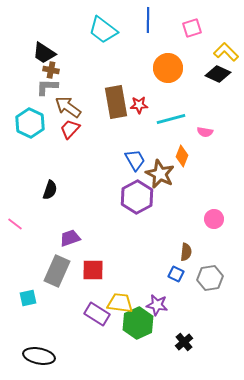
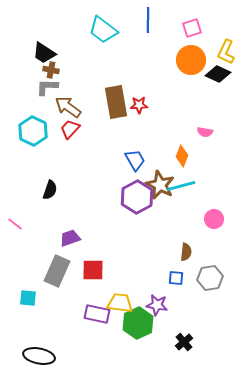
yellow L-shape: rotated 110 degrees counterclockwise
orange circle: moved 23 px right, 8 px up
cyan line: moved 10 px right, 67 px down
cyan hexagon: moved 3 px right, 8 px down
brown star: moved 11 px down
blue square: moved 4 px down; rotated 21 degrees counterclockwise
cyan square: rotated 18 degrees clockwise
purple rectangle: rotated 20 degrees counterclockwise
